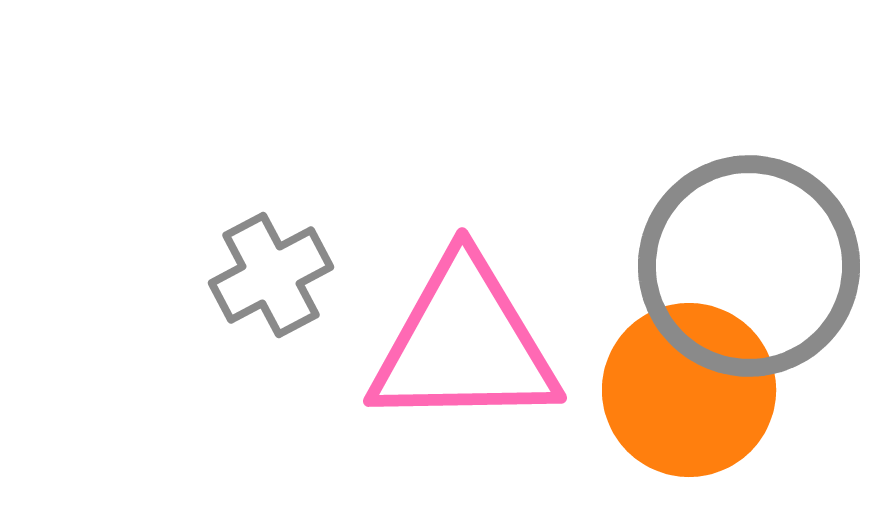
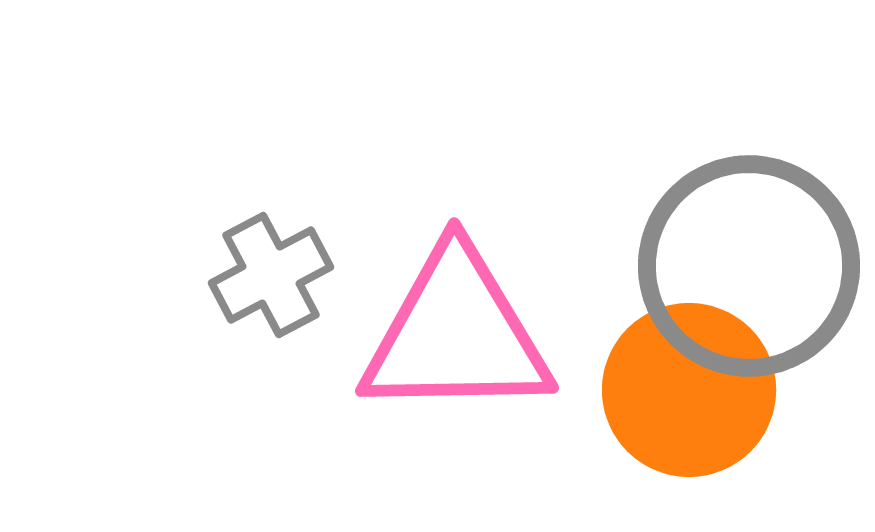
pink triangle: moved 8 px left, 10 px up
